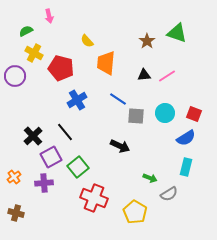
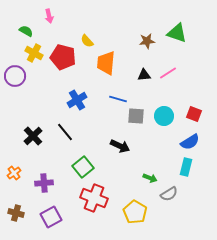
green semicircle: rotated 56 degrees clockwise
brown star: rotated 28 degrees clockwise
red pentagon: moved 2 px right, 11 px up
pink line: moved 1 px right, 3 px up
blue line: rotated 18 degrees counterclockwise
cyan circle: moved 1 px left, 3 px down
blue semicircle: moved 4 px right, 4 px down
purple square: moved 60 px down
green square: moved 5 px right
orange cross: moved 4 px up
